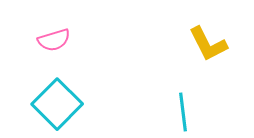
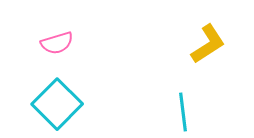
pink semicircle: moved 3 px right, 3 px down
yellow L-shape: rotated 96 degrees counterclockwise
